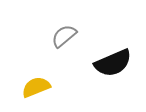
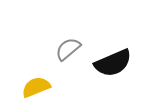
gray semicircle: moved 4 px right, 13 px down
